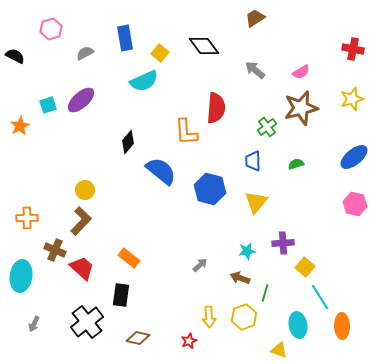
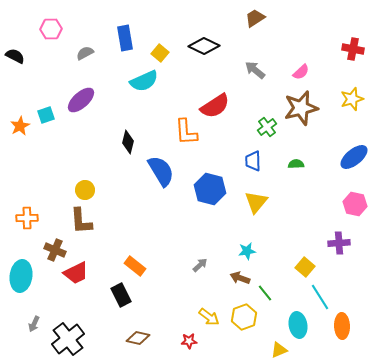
pink hexagon at (51, 29): rotated 15 degrees clockwise
black diamond at (204, 46): rotated 28 degrees counterclockwise
pink semicircle at (301, 72): rotated 12 degrees counterclockwise
cyan square at (48, 105): moved 2 px left, 10 px down
red semicircle at (216, 108): moved 1 px left, 2 px up; rotated 52 degrees clockwise
black diamond at (128, 142): rotated 25 degrees counterclockwise
green semicircle at (296, 164): rotated 14 degrees clockwise
blue semicircle at (161, 171): rotated 20 degrees clockwise
brown L-shape at (81, 221): rotated 132 degrees clockwise
purple cross at (283, 243): moved 56 px right
orange rectangle at (129, 258): moved 6 px right, 8 px down
red trapezoid at (82, 268): moved 6 px left, 5 px down; rotated 112 degrees clockwise
green line at (265, 293): rotated 54 degrees counterclockwise
black rectangle at (121, 295): rotated 35 degrees counterclockwise
yellow arrow at (209, 317): rotated 50 degrees counterclockwise
black cross at (87, 322): moved 19 px left, 17 px down
red star at (189, 341): rotated 21 degrees clockwise
yellow triangle at (279, 350): rotated 42 degrees counterclockwise
